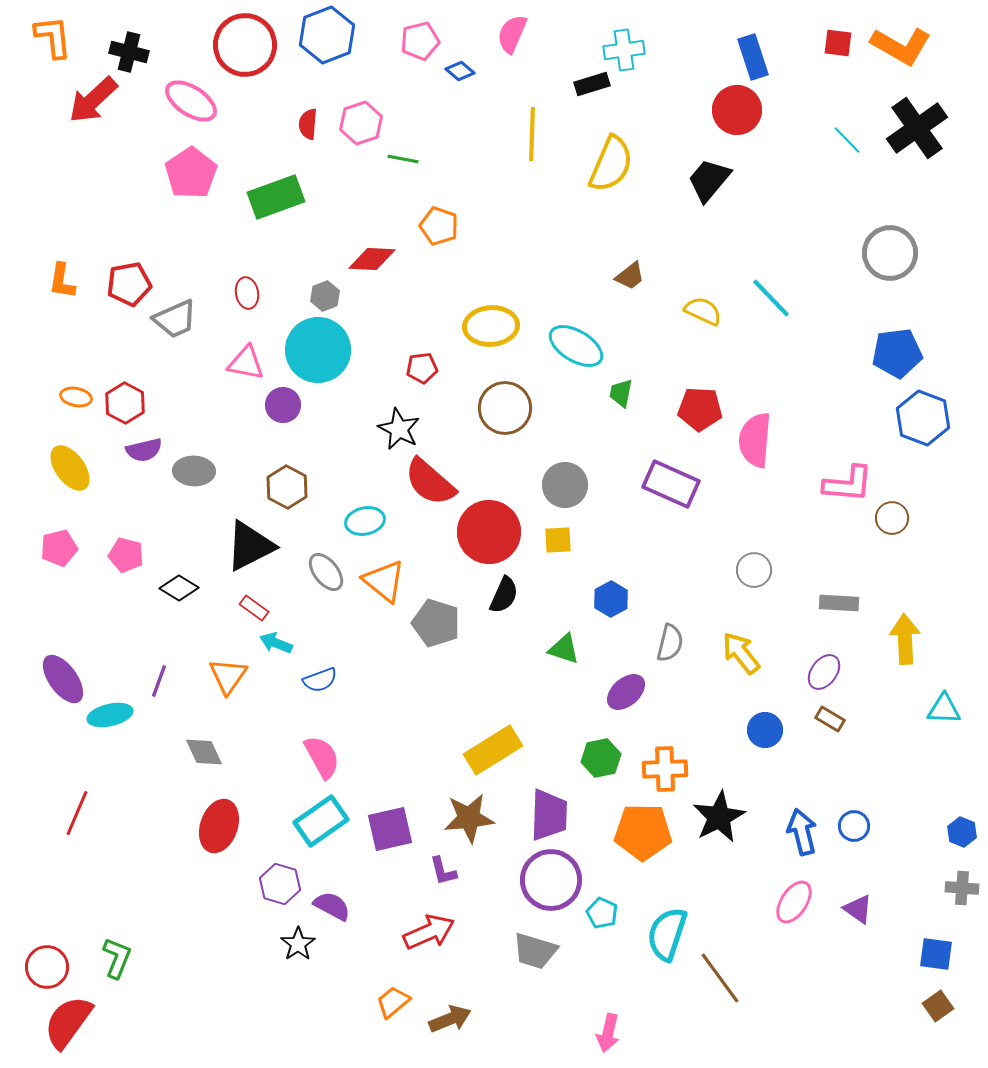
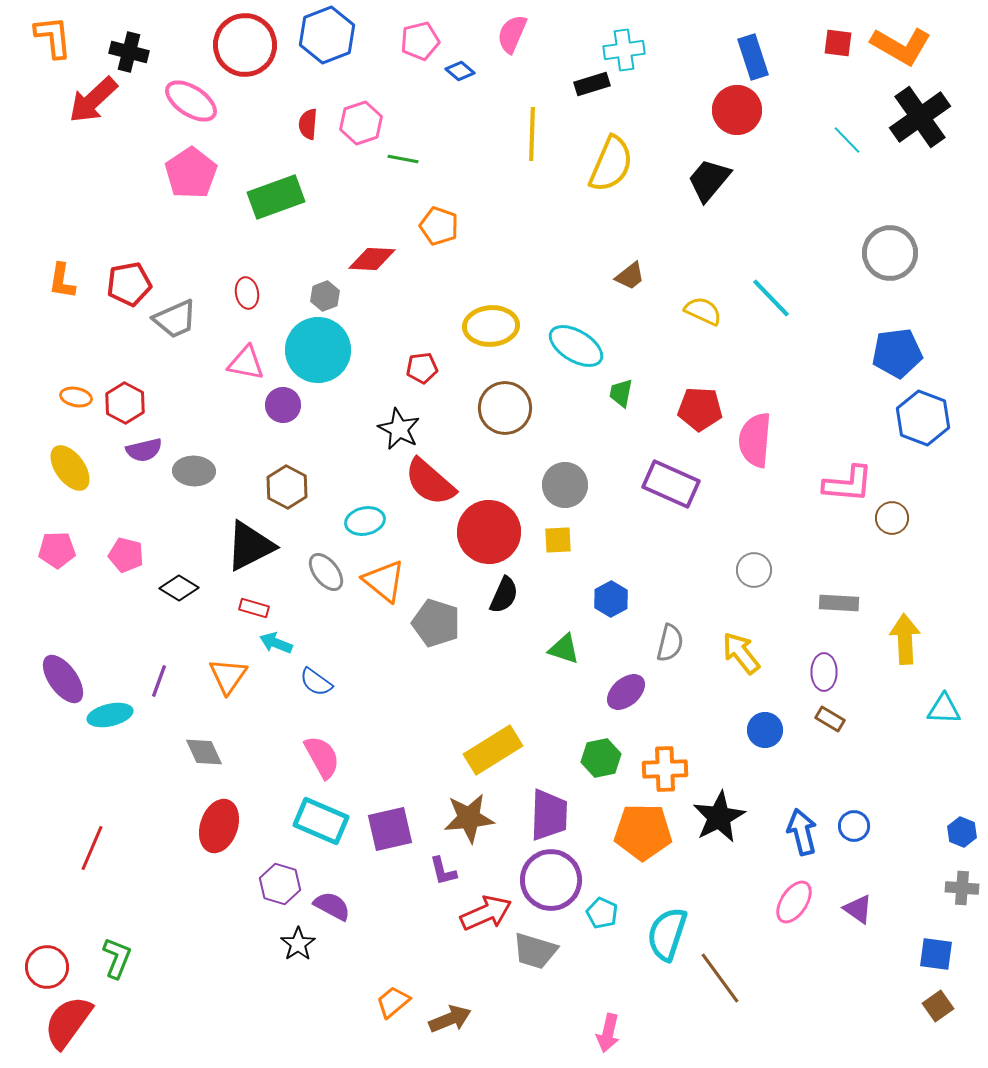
black cross at (917, 128): moved 3 px right, 11 px up
pink pentagon at (59, 548): moved 2 px left, 2 px down; rotated 12 degrees clockwise
red rectangle at (254, 608): rotated 20 degrees counterclockwise
purple ellipse at (824, 672): rotated 36 degrees counterclockwise
blue semicircle at (320, 680): moved 4 px left, 2 px down; rotated 56 degrees clockwise
red line at (77, 813): moved 15 px right, 35 px down
cyan rectangle at (321, 821): rotated 58 degrees clockwise
red arrow at (429, 932): moved 57 px right, 19 px up
